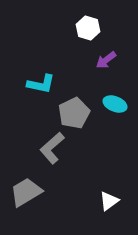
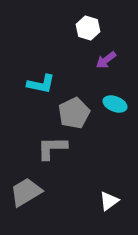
gray L-shape: rotated 40 degrees clockwise
